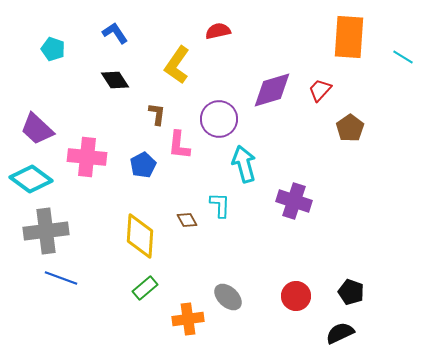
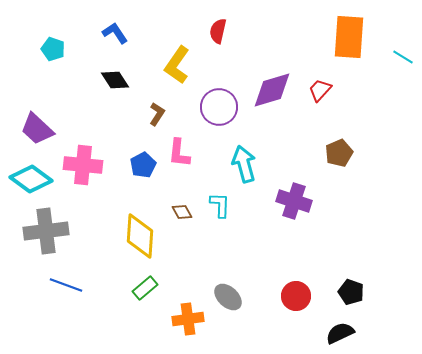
red semicircle: rotated 65 degrees counterclockwise
brown L-shape: rotated 25 degrees clockwise
purple circle: moved 12 px up
brown pentagon: moved 11 px left, 25 px down; rotated 12 degrees clockwise
pink L-shape: moved 8 px down
pink cross: moved 4 px left, 8 px down
brown diamond: moved 5 px left, 8 px up
blue line: moved 5 px right, 7 px down
